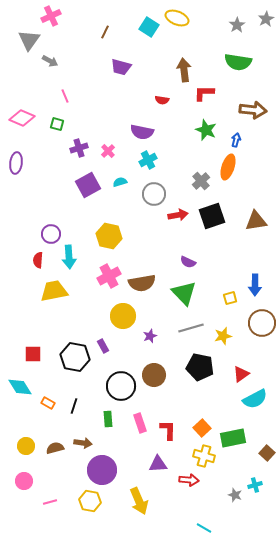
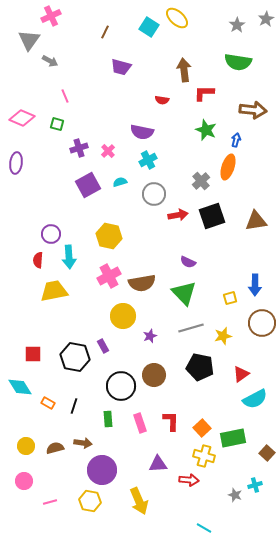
yellow ellipse at (177, 18): rotated 20 degrees clockwise
red L-shape at (168, 430): moved 3 px right, 9 px up
